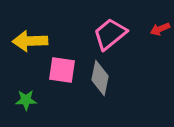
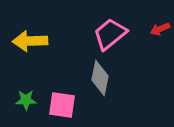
pink square: moved 35 px down
